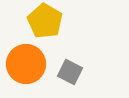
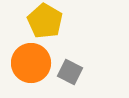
orange circle: moved 5 px right, 1 px up
